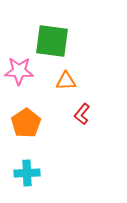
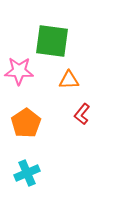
orange triangle: moved 3 px right, 1 px up
cyan cross: rotated 20 degrees counterclockwise
